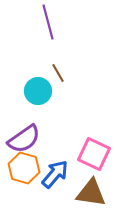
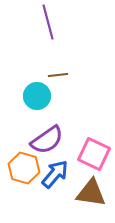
brown line: moved 2 px down; rotated 66 degrees counterclockwise
cyan circle: moved 1 px left, 5 px down
purple semicircle: moved 23 px right, 1 px down
